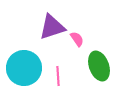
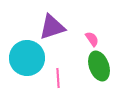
pink semicircle: moved 15 px right
cyan circle: moved 3 px right, 10 px up
pink line: moved 2 px down
